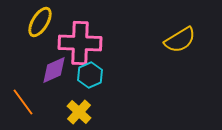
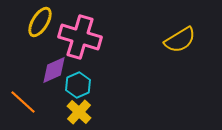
pink cross: moved 6 px up; rotated 15 degrees clockwise
cyan hexagon: moved 12 px left, 10 px down
orange line: rotated 12 degrees counterclockwise
